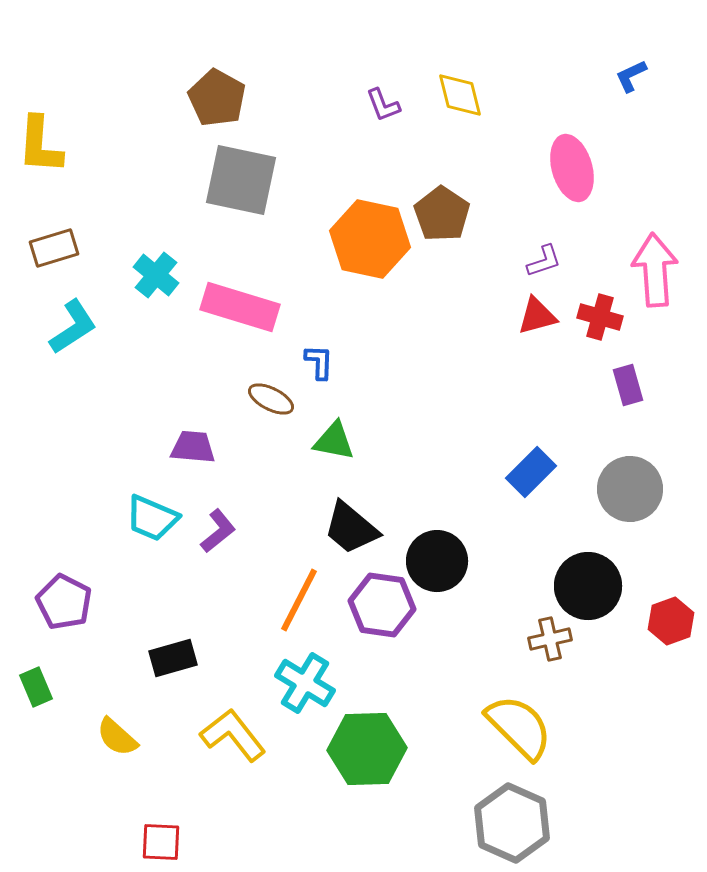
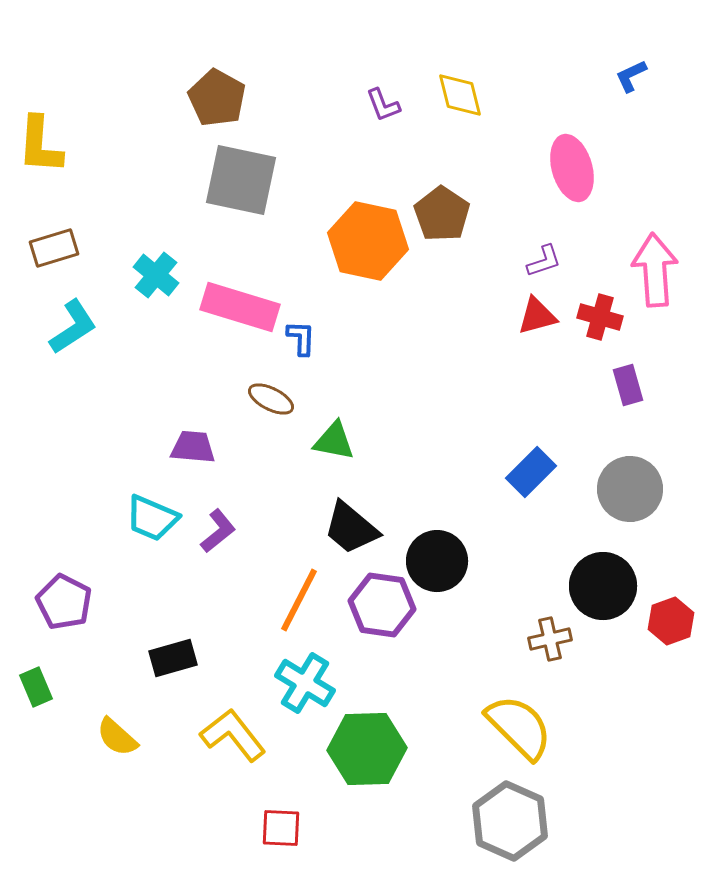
orange hexagon at (370, 239): moved 2 px left, 2 px down
blue L-shape at (319, 362): moved 18 px left, 24 px up
black circle at (588, 586): moved 15 px right
gray hexagon at (512, 823): moved 2 px left, 2 px up
red square at (161, 842): moved 120 px right, 14 px up
